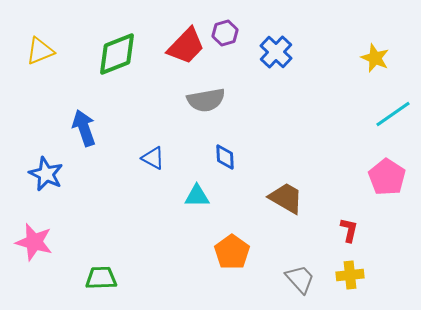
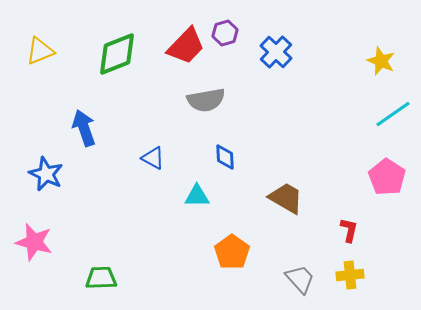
yellow star: moved 6 px right, 3 px down
